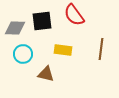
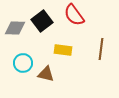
black square: rotated 30 degrees counterclockwise
cyan circle: moved 9 px down
